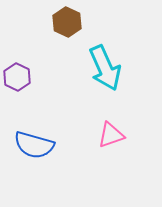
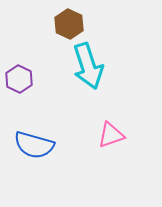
brown hexagon: moved 2 px right, 2 px down
cyan arrow: moved 17 px left, 2 px up; rotated 6 degrees clockwise
purple hexagon: moved 2 px right, 2 px down
